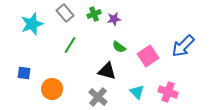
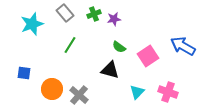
blue arrow: rotated 75 degrees clockwise
black triangle: moved 3 px right, 1 px up
cyan triangle: rotated 28 degrees clockwise
gray cross: moved 19 px left, 2 px up
